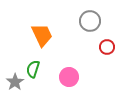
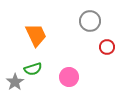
orange trapezoid: moved 6 px left
green semicircle: rotated 126 degrees counterclockwise
